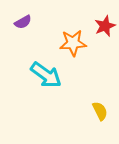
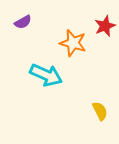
orange star: rotated 20 degrees clockwise
cyan arrow: rotated 12 degrees counterclockwise
